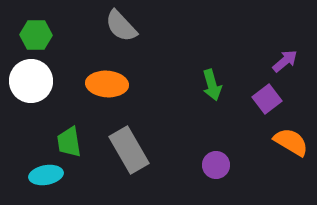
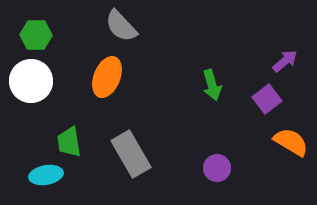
orange ellipse: moved 7 px up; rotated 72 degrees counterclockwise
gray rectangle: moved 2 px right, 4 px down
purple circle: moved 1 px right, 3 px down
